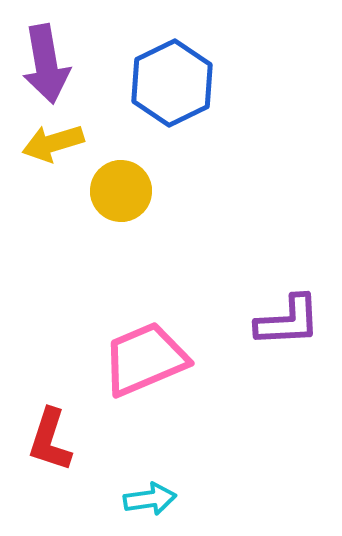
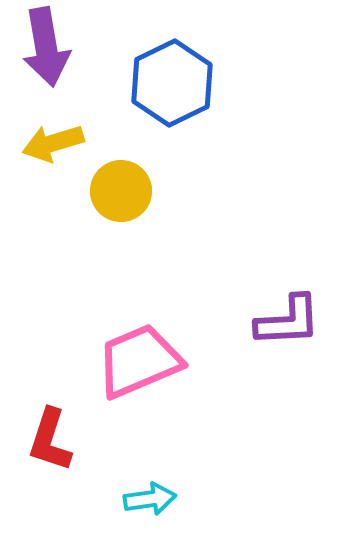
purple arrow: moved 17 px up
pink trapezoid: moved 6 px left, 2 px down
